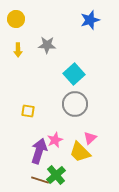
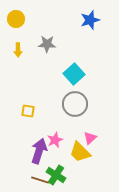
gray star: moved 1 px up
green cross: rotated 18 degrees counterclockwise
